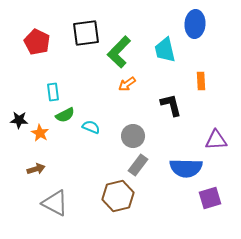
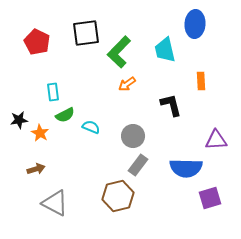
black star: rotated 12 degrees counterclockwise
